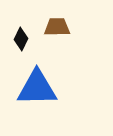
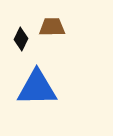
brown trapezoid: moved 5 px left
